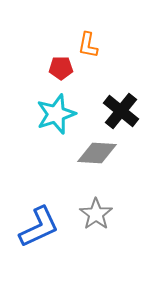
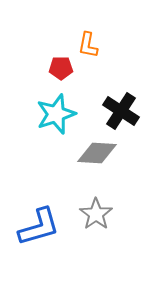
black cross: rotated 6 degrees counterclockwise
blue L-shape: rotated 9 degrees clockwise
